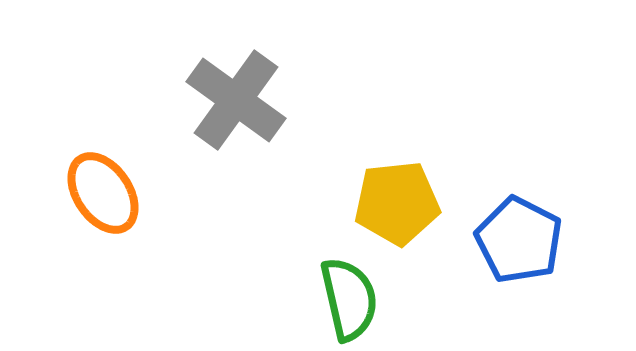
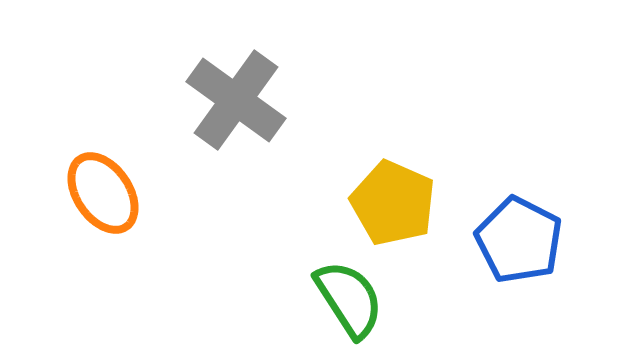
yellow pentagon: moved 4 px left; rotated 30 degrees clockwise
green semicircle: rotated 20 degrees counterclockwise
